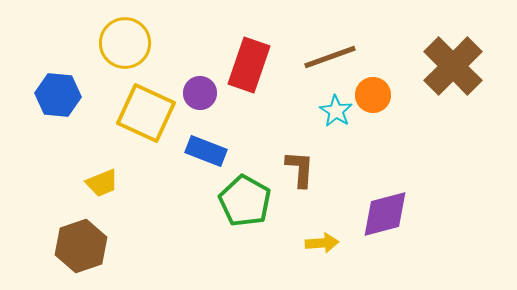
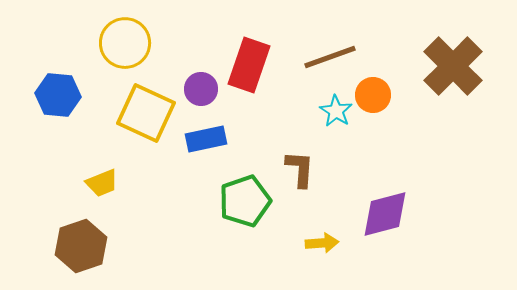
purple circle: moved 1 px right, 4 px up
blue rectangle: moved 12 px up; rotated 33 degrees counterclockwise
green pentagon: rotated 24 degrees clockwise
